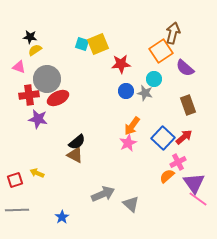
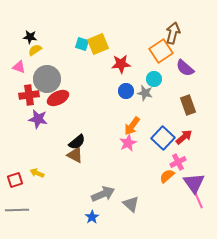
pink line: rotated 30 degrees clockwise
blue star: moved 30 px right
